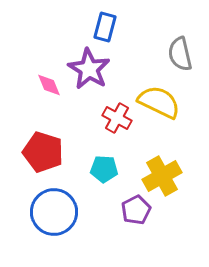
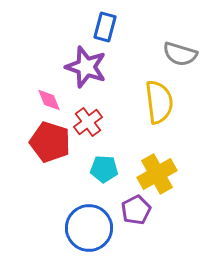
gray semicircle: rotated 60 degrees counterclockwise
purple star: moved 3 px left, 2 px up; rotated 12 degrees counterclockwise
pink diamond: moved 15 px down
yellow semicircle: rotated 57 degrees clockwise
red cross: moved 29 px left, 4 px down; rotated 24 degrees clockwise
red pentagon: moved 7 px right, 10 px up
yellow cross: moved 5 px left, 2 px up
blue circle: moved 35 px right, 16 px down
